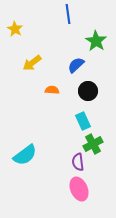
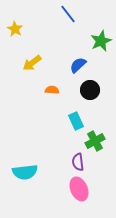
blue line: rotated 30 degrees counterclockwise
green star: moved 5 px right; rotated 15 degrees clockwise
blue semicircle: moved 2 px right
black circle: moved 2 px right, 1 px up
cyan rectangle: moved 7 px left
green cross: moved 2 px right, 3 px up
cyan semicircle: moved 17 px down; rotated 30 degrees clockwise
